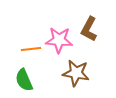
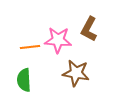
pink star: moved 1 px left
orange line: moved 1 px left, 2 px up
green semicircle: rotated 20 degrees clockwise
